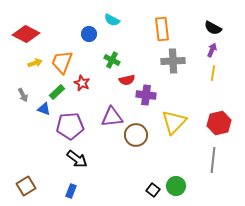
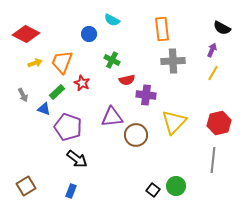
black semicircle: moved 9 px right
yellow line: rotated 21 degrees clockwise
purple pentagon: moved 2 px left, 1 px down; rotated 24 degrees clockwise
